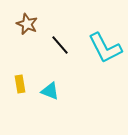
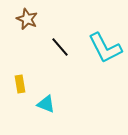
brown star: moved 5 px up
black line: moved 2 px down
cyan triangle: moved 4 px left, 13 px down
